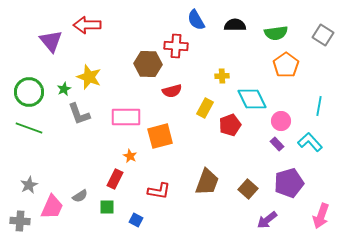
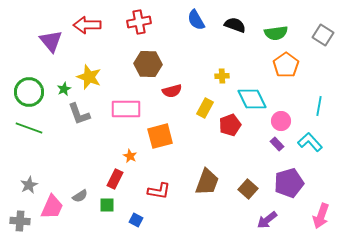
black semicircle: rotated 20 degrees clockwise
red cross: moved 37 px left, 24 px up; rotated 15 degrees counterclockwise
pink rectangle: moved 8 px up
green square: moved 2 px up
